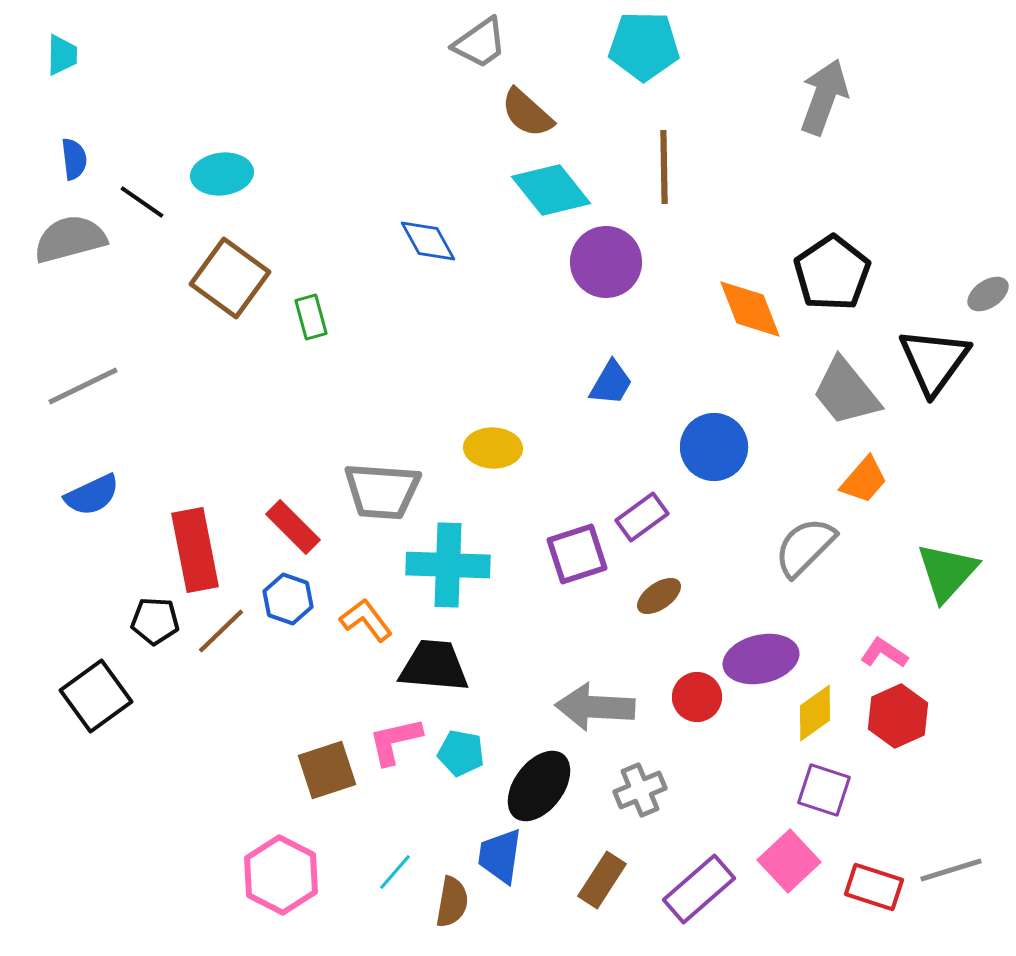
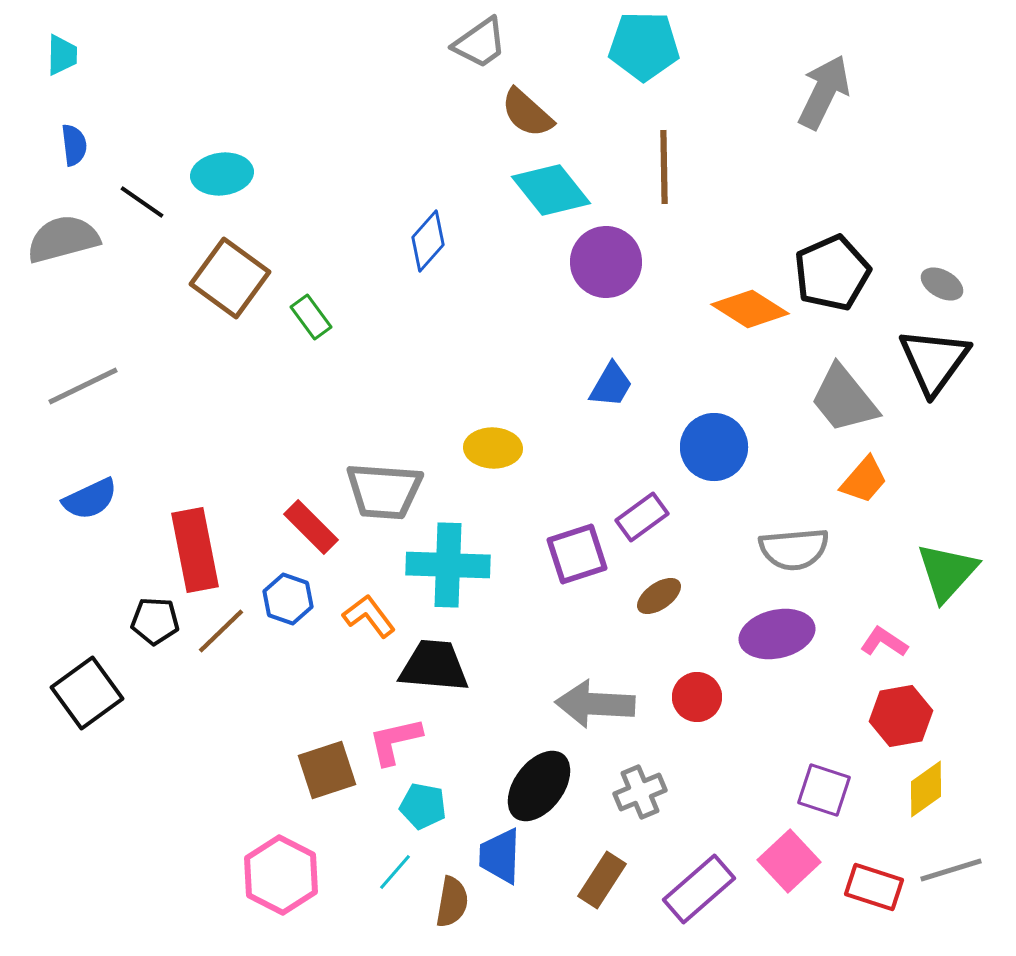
gray arrow at (824, 97): moved 5 px up; rotated 6 degrees clockwise
blue semicircle at (74, 159): moved 14 px up
gray semicircle at (70, 239): moved 7 px left
blue diamond at (428, 241): rotated 70 degrees clockwise
black pentagon at (832, 273): rotated 10 degrees clockwise
gray ellipse at (988, 294): moved 46 px left, 10 px up; rotated 63 degrees clockwise
orange diamond at (750, 309): rotated 36 degrees counterclockwise
green rectangle at (311, 317): rotated 21 degrees counterclockwise
blue trapezoid at (611, 383): moved 2 px down
gray trapezoid at (846, 392): moved 2 px left, 7 px down
gray trapezoid at (382, 491): moved 2 px right
blue semicircle at (92, 495): moved 2 px left, 4 px down
red rectangle at (293, 527): moved 18 px right
gray semicircle at (805, 547): moved 11 px left, 2 px down; rotated 140 degrees counterclockwise
orange L-shape at (366, 620): moved 3 px right, 4 px up
pink L-shape at (884, 653): moved 11 px up
purple ellipse at (761, 659): moved 16 px right, 25 px up
black square at (96, 696): moved 9 px left, 3 px up
gray arrow at (595, 707): moved 3 px up
yellow diamond at (815, 713): moved 111 px right, 76 px down
red hexagon at (898, 716): moved 3 px right; rotated 14 degrees clockwise
cyan pentagon at (461, 753): moved 38 px left, 53 px down
gray cross at (640, 790): moved 2 px down
blue trapezoid at (500, 856): rotated 6 degrees counterclockwise
